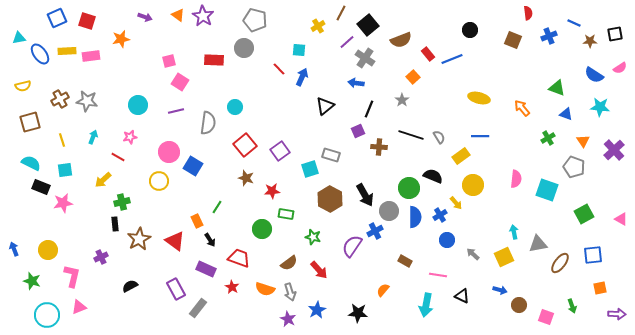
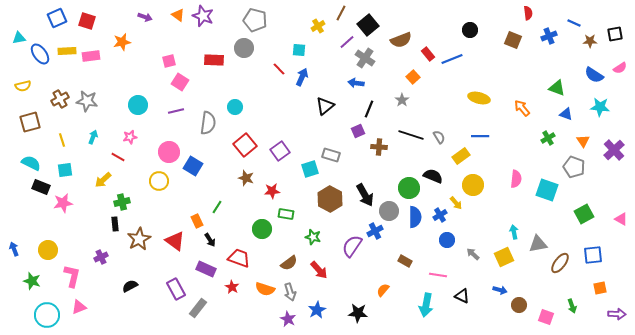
purple star at (203, 16): rotated 10 degrees counterclockwise
orange star at (121, 39): moved 1 px right, 3 px down
